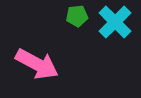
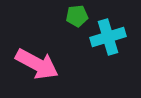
cyan cross: moved 7 px left, 15 px down; rotated 28 degrees clockwise
